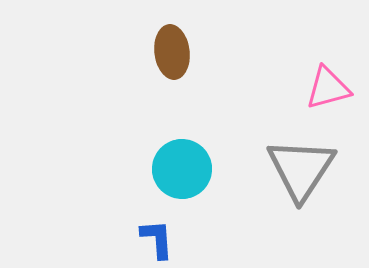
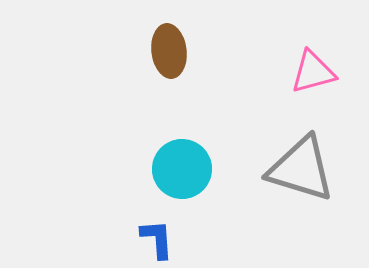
brown ellipse: moved 3 px left, 1 px up
pink triangle: moved 15 px left, 16 px up
gray triangle: rotated 46 degrees counterclockwise
